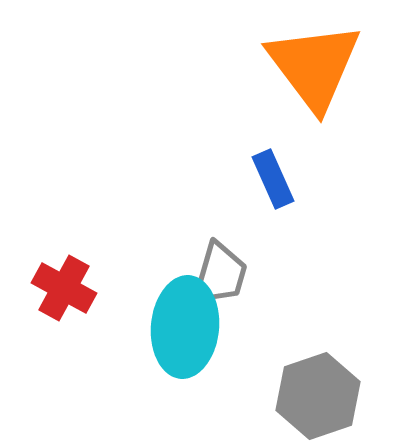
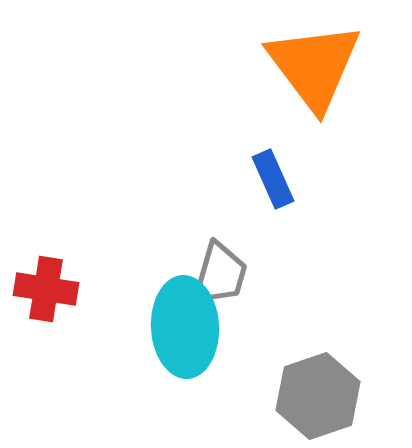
red cross: moved 18 px left, 1 px down; rotated 20 degrees counterclockwise
cyan ellipse: rotated 8 degrees counterclockwise
